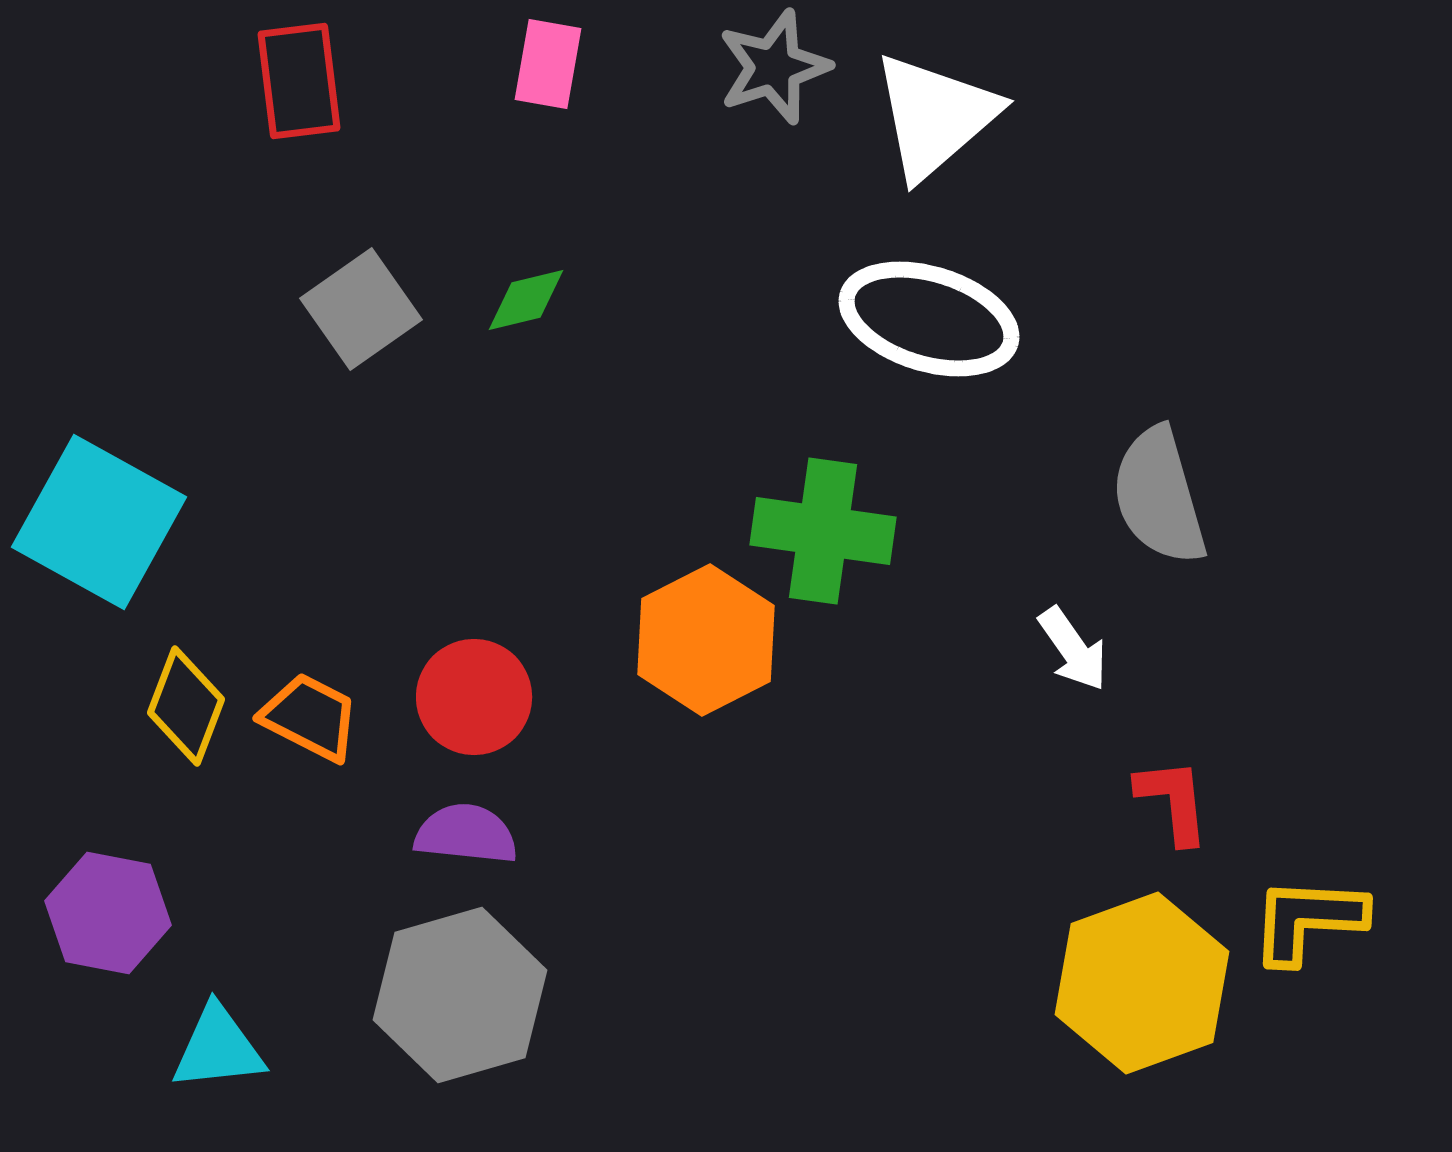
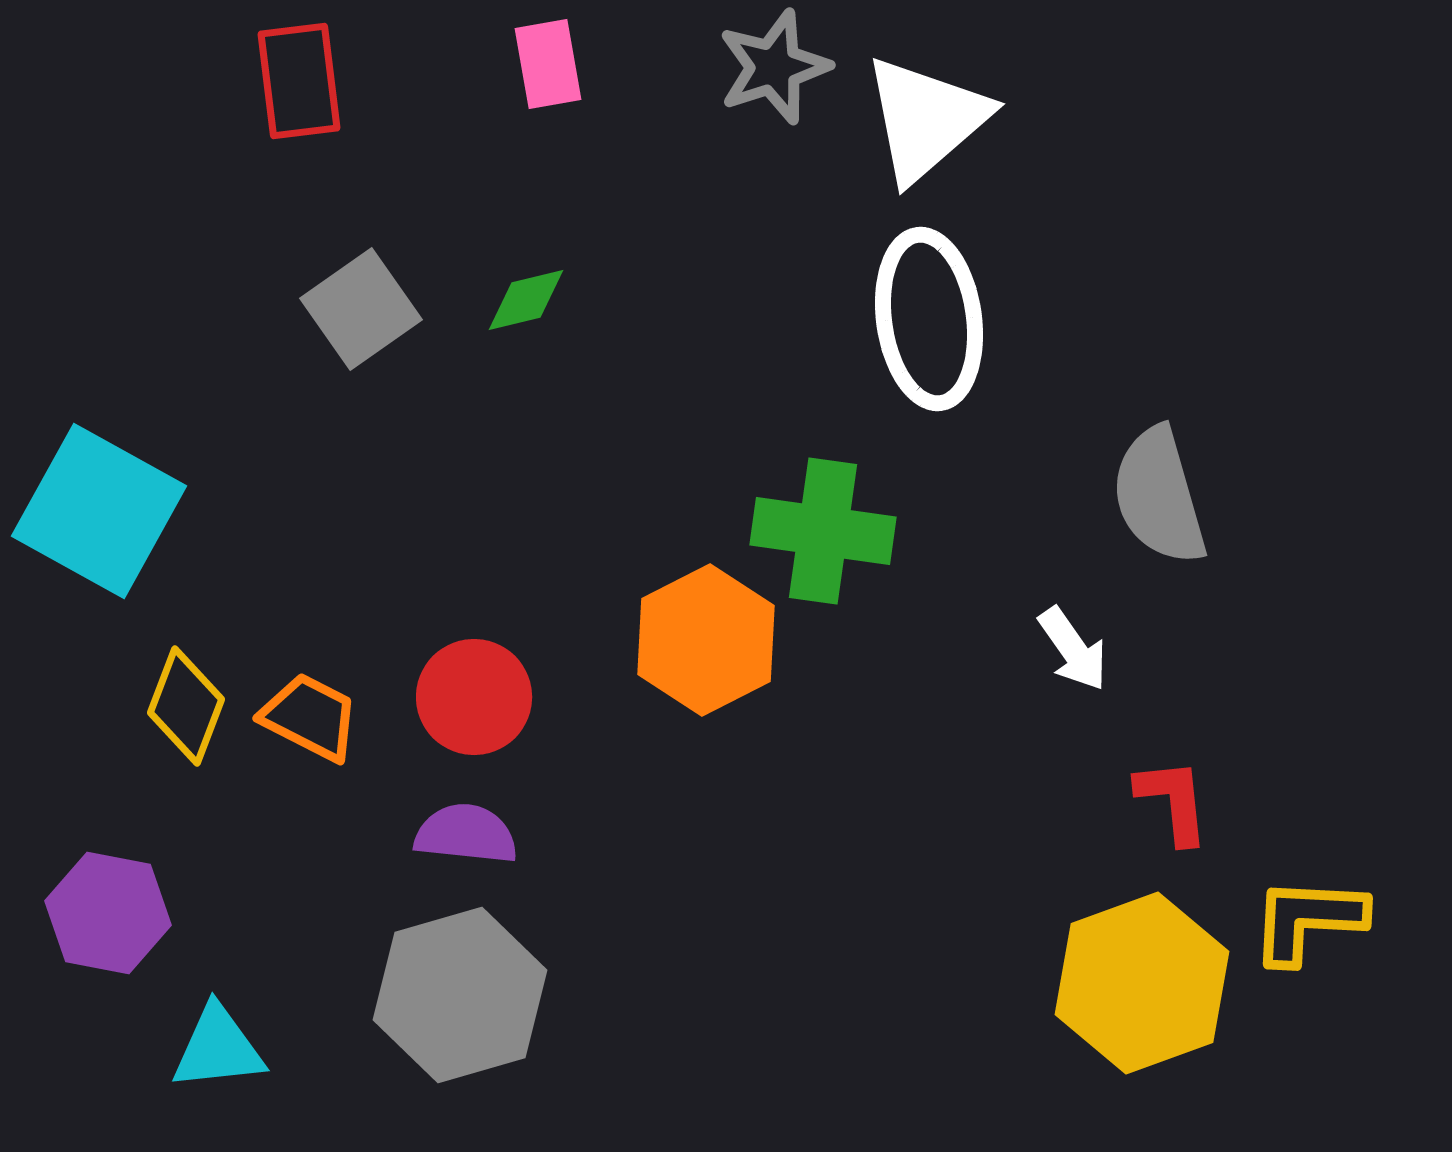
pink rectangle: rotated 20 degrees counterclockwise
white triangle: moved 9 px left, 3 px down
white ellipse: rotated 65 degrees clockwise
cyan square: moved 11 px up
